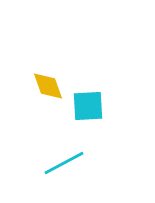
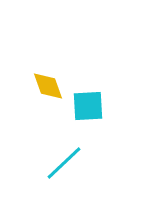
cyan line: rotated 15 degrees counterclockwise
